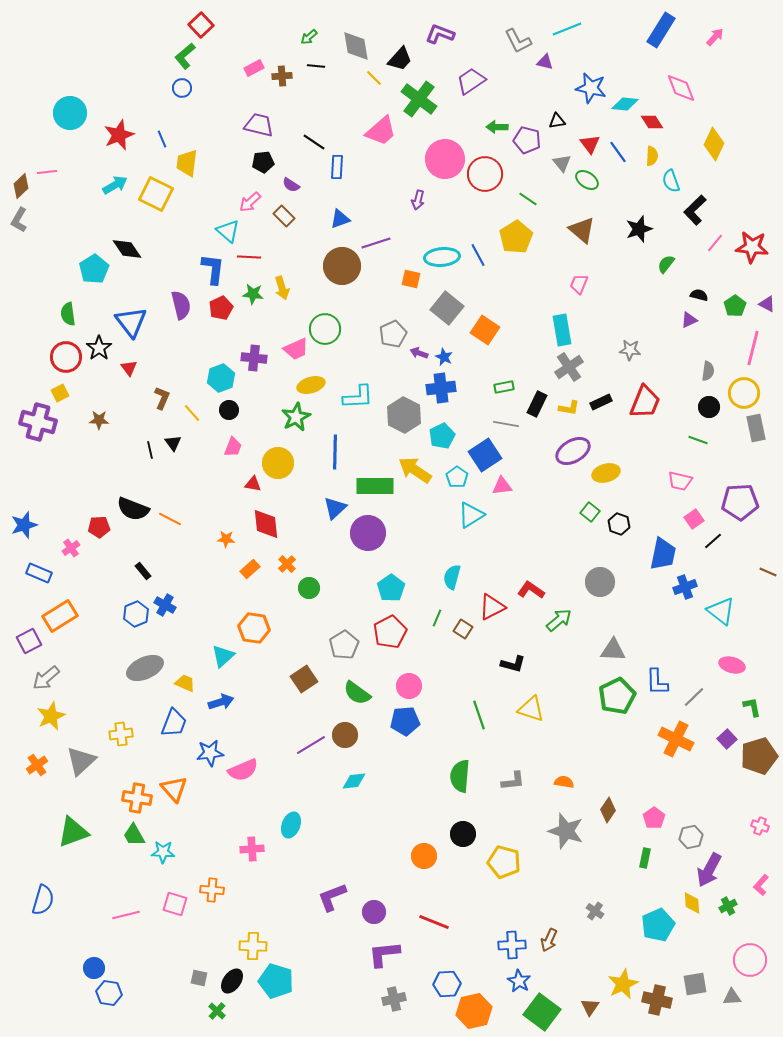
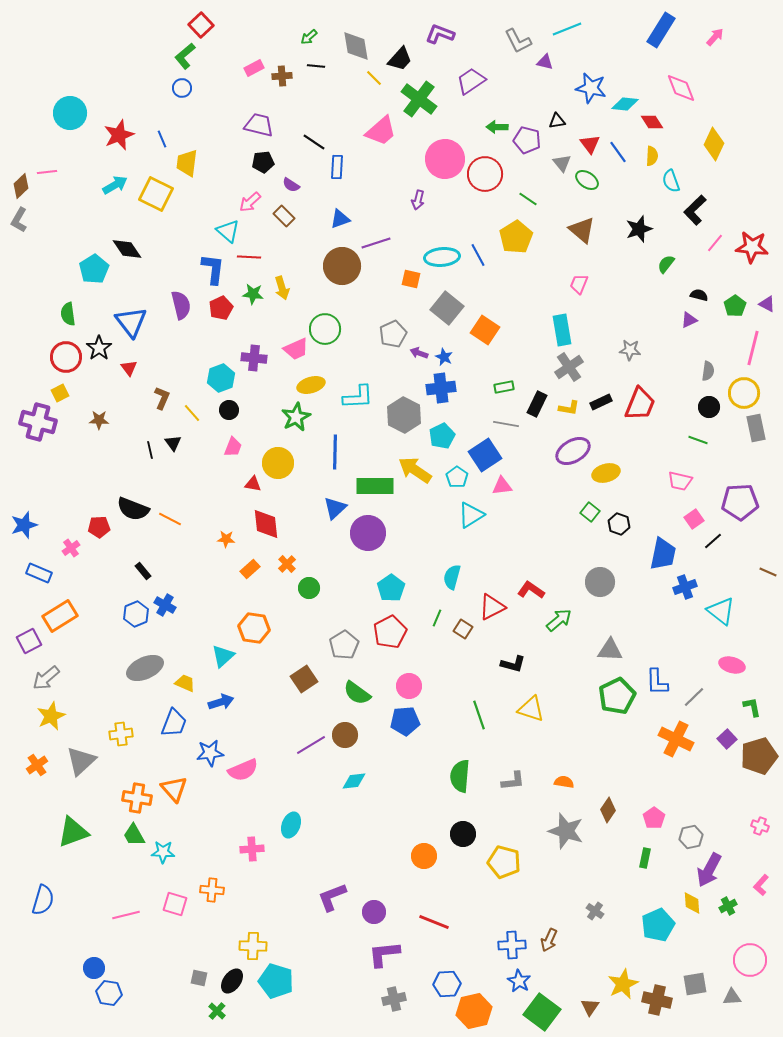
red trapezoid at (645, 402): moved 5 px left, 2 px down
gray triangle at (613, 650): moved 3 px left
